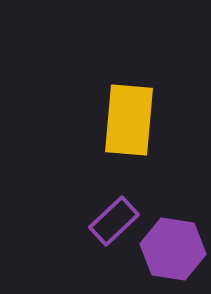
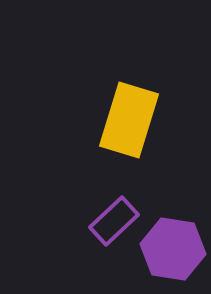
yellow rectangle: rotated 12 degrees clockwise
